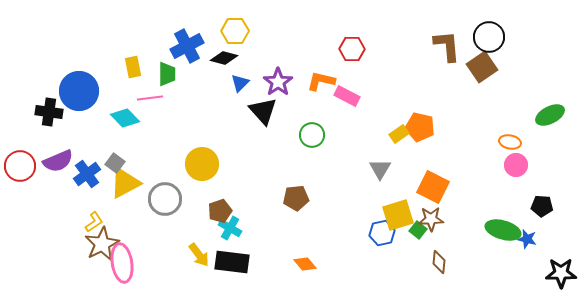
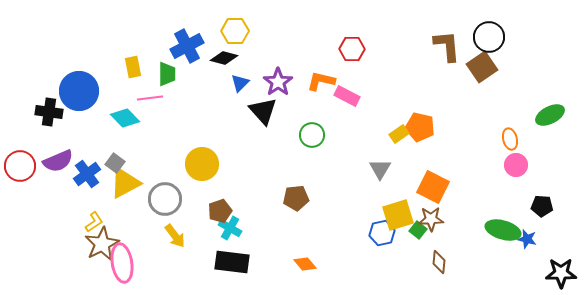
orange ellipse at (510, 142): moved 3 px up; rotated 65 degrees clockwise
yellow arrow at (199, 255): moved 24 px left, 19 px up
